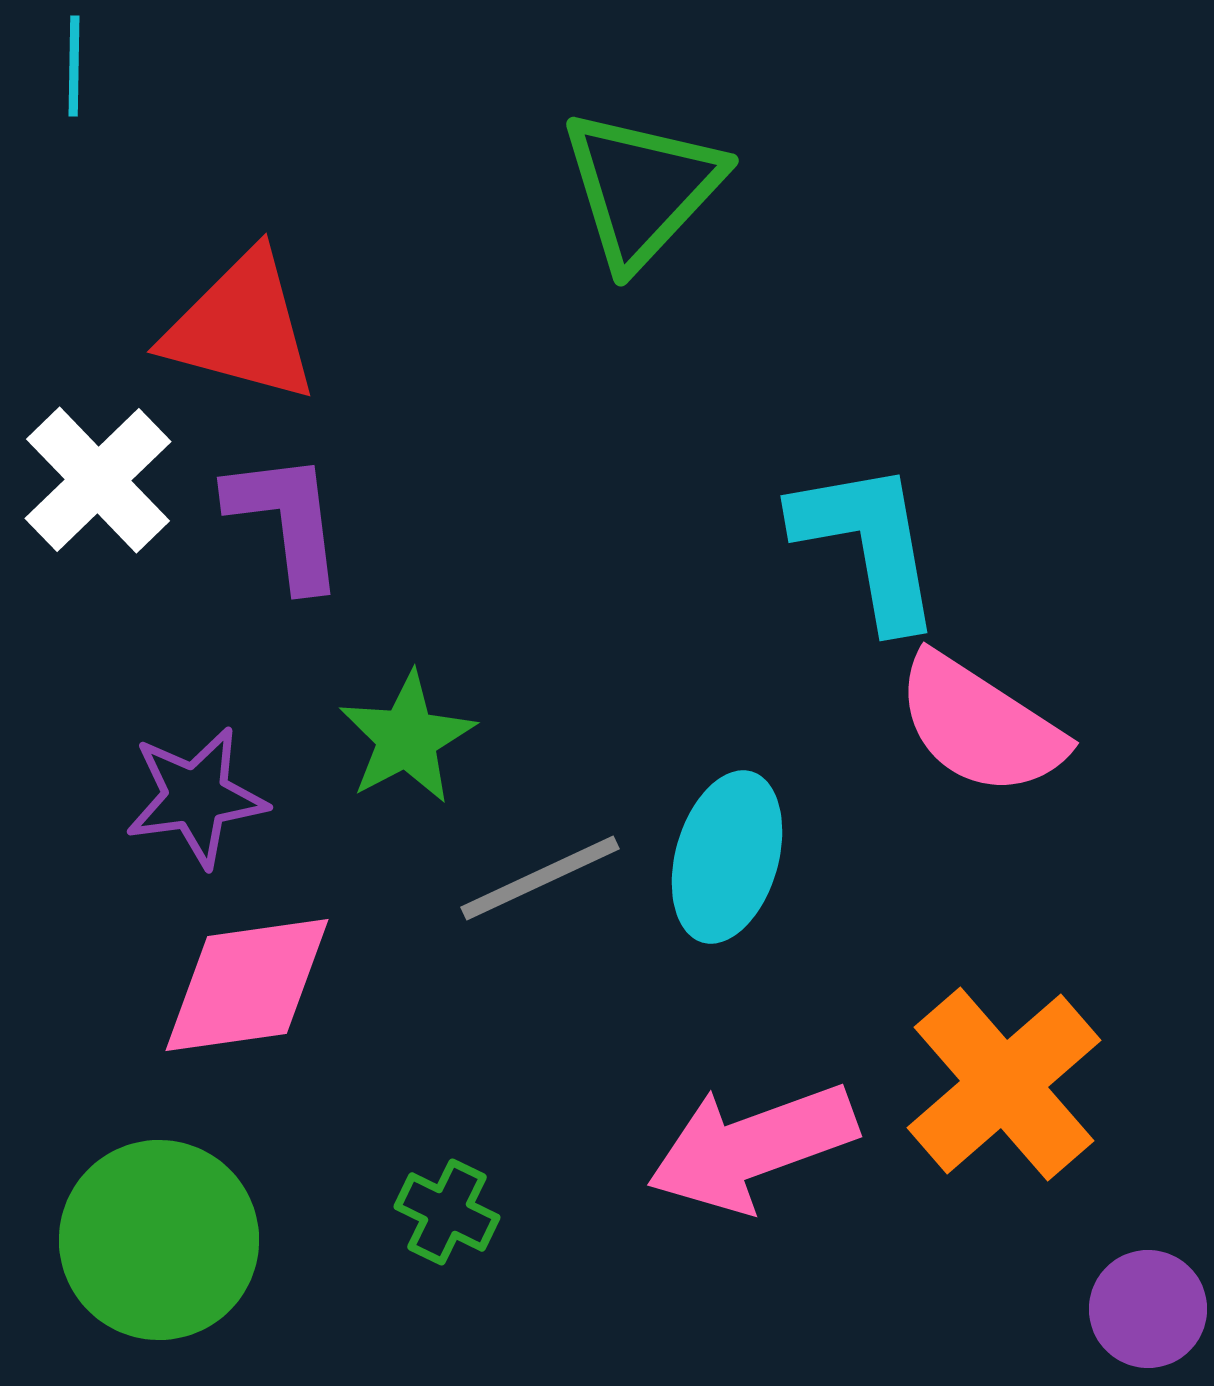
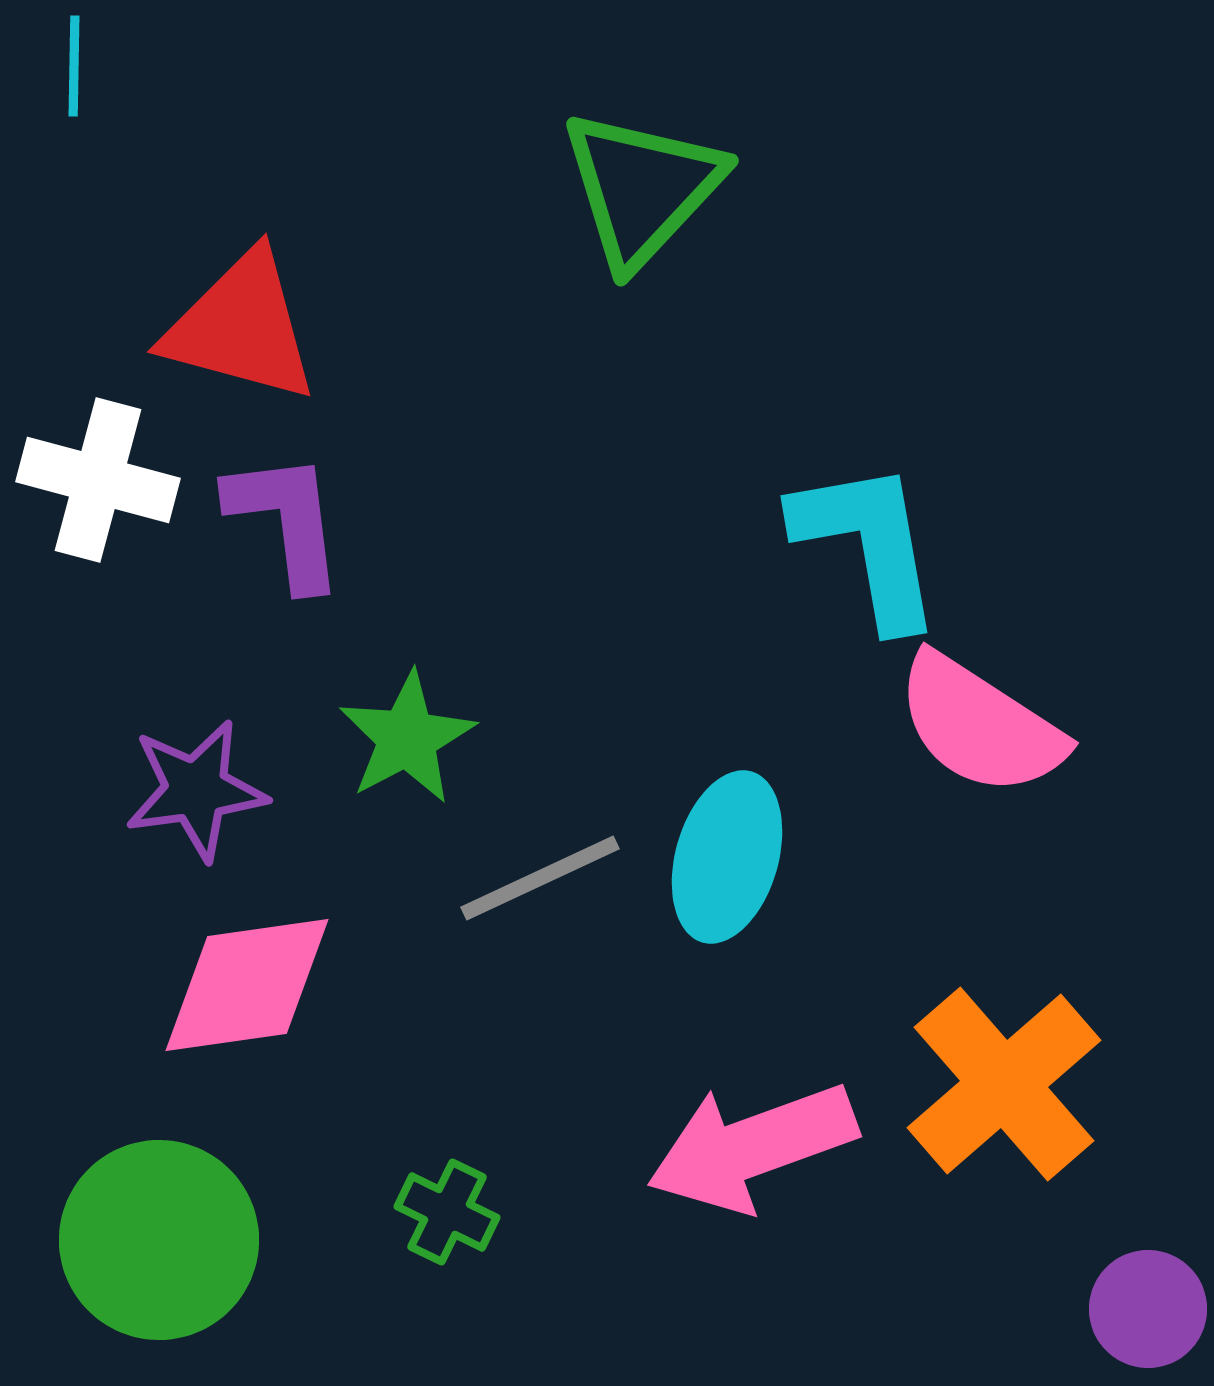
white cross: rotated 31 degrees counterclockwise
purple star: moved 7 px up
